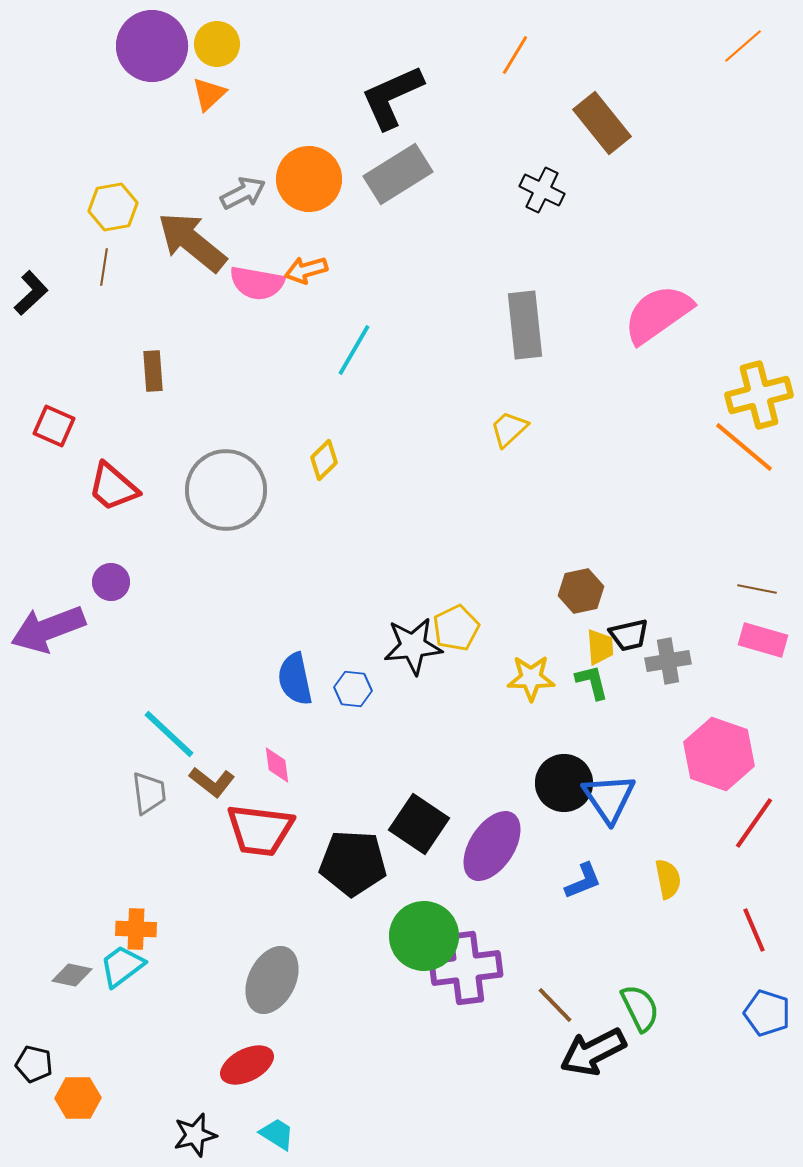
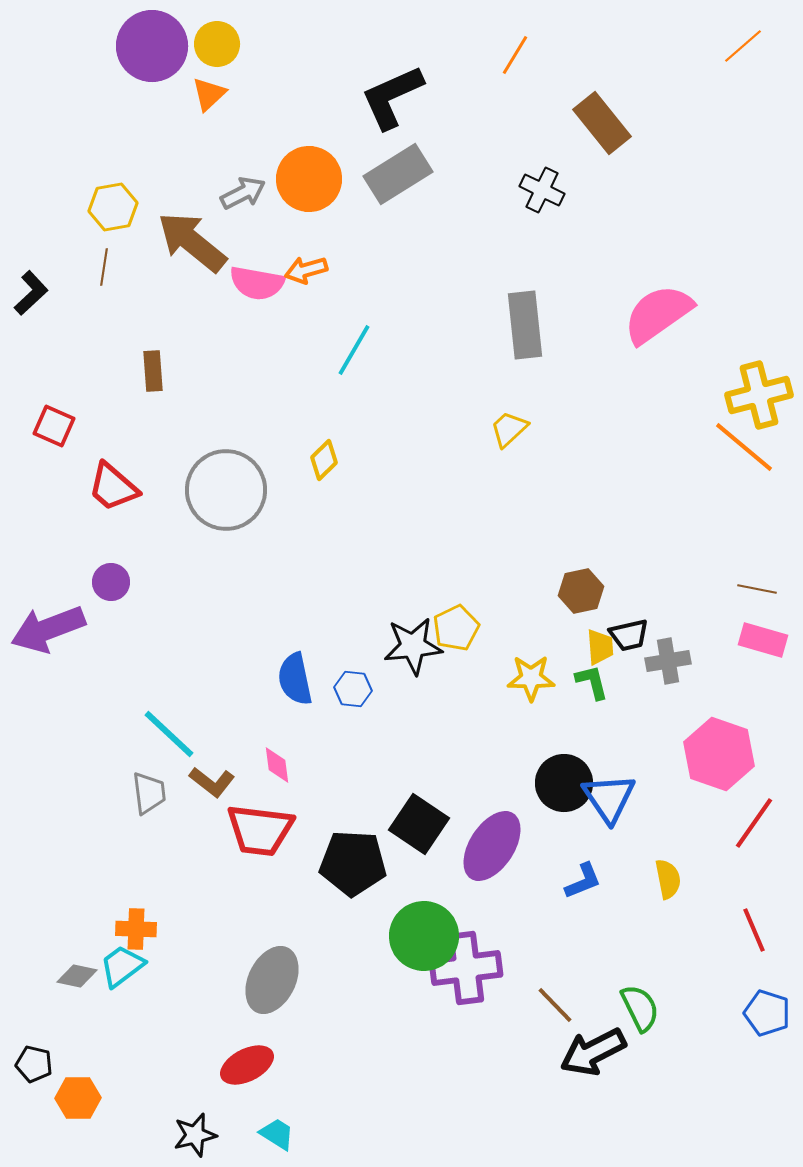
gray diamond at (72, 975): moved 5 px right, 1 px down
